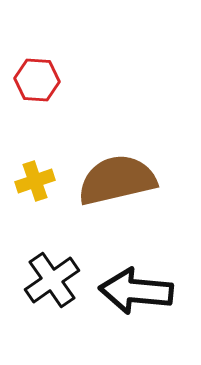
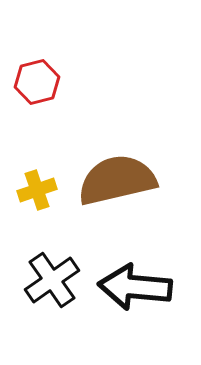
red hexagon: moved 2 px down; rotated 18 degrees counterclockwise
yellow cross: moved 2 px right, 9 px down
black arrow: moved 1 px left, 4 px up
